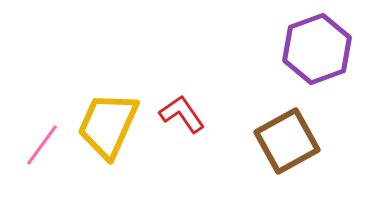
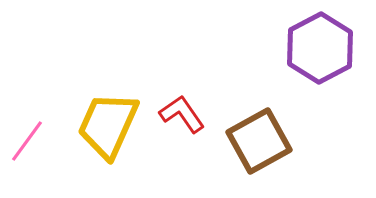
purple hexagon: moved 3 px right, 1 px up; rotated 8 degrees counterclockwise
brown square: moved 28 px left
pink line: moved 15 px left, 4 px up
